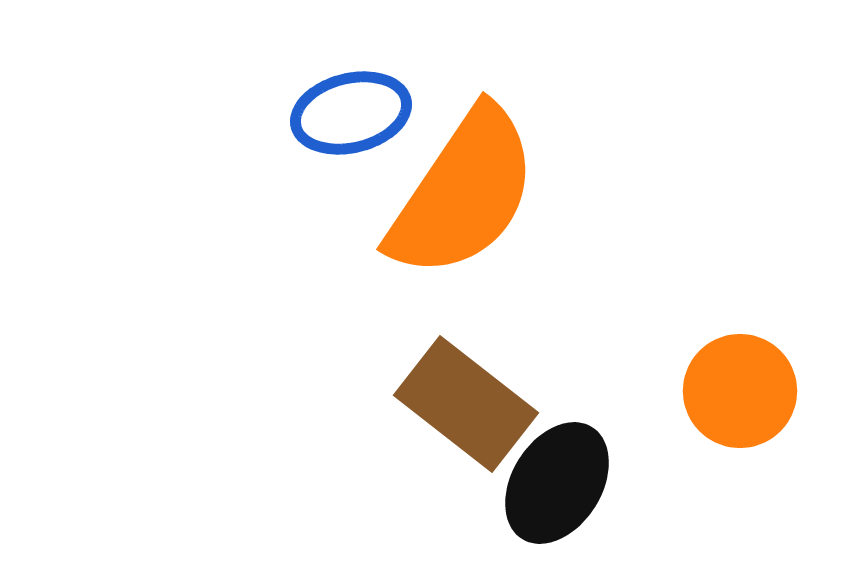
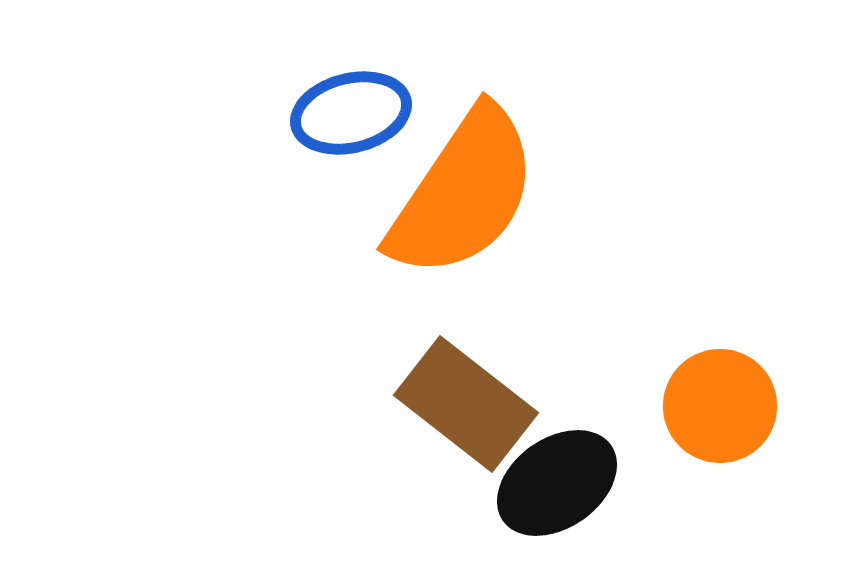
orange circle: moved 20 px left, 15 px down
black ellipse: rotated 23 degrees clockwise
